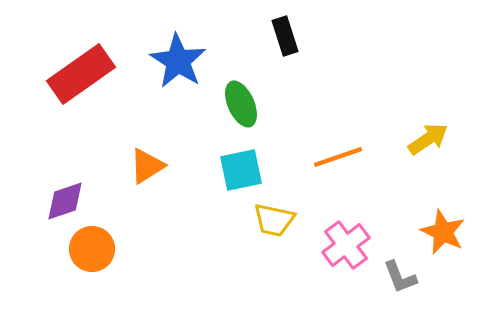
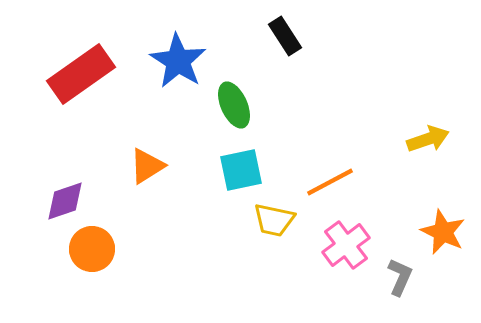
black rectangle: rotated 15 degrees counterclockwise
green ellipse: moved 7 px left, 1 px down
yellow arrow: rotated 15 degrees clockwise
orange line: moved 8 px left, 25 px down; rotated 9 degrees counterclockwise
gray L-shape: rotated 135 degrees counterclockwise
